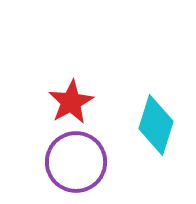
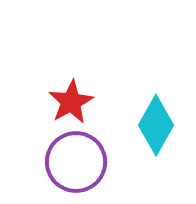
cyan diamond: rotated 12 degrees clockwise
